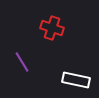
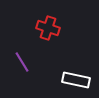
red cross: moved 4 px left
